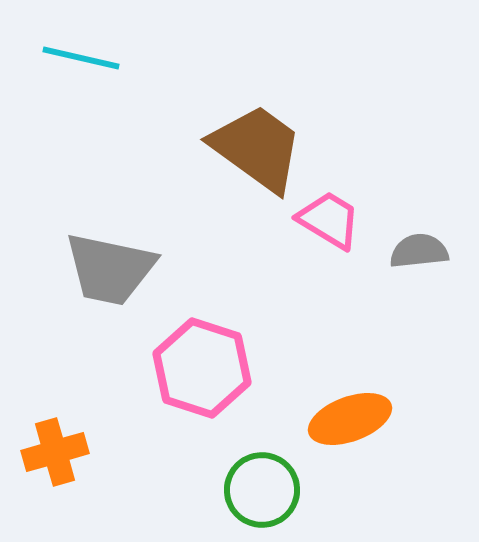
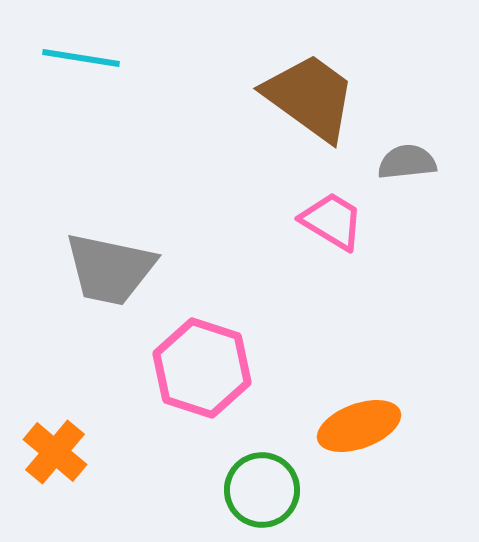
cyan line: rotated 4 degrees counterclockwise
brown trapezoid: moved 53 px right, 51 px up
pink trapezoid: moved 3 px right, 1 px down
gray semicircle: moved 12 px left, 89 px up
orange ellipse: moved 9 px right, 7 px down
orange cross: rotated 34 degrees counterclockwise
